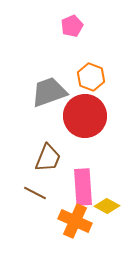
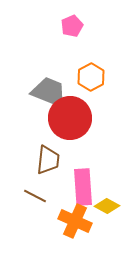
orange hexagon: rotated 12 degrees clockwise
gray trapezoid: rotated 42 degrees clockwise
red circle: moved 15 px left, 2 px down
brown trapezoid: moved 2 px down; rotated 16 degrees counterclockwise
brown line: moved 3 px down
